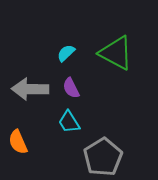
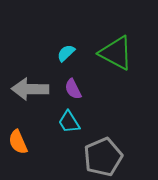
purple semicircle: moved 2 px right, 1 px down
gray pentagon: rotated 9 degrees clockwise
